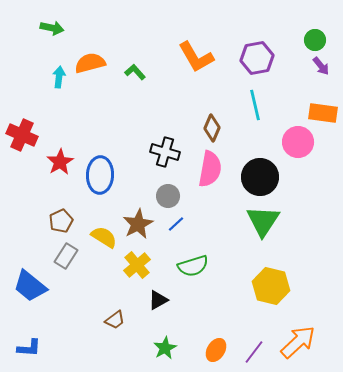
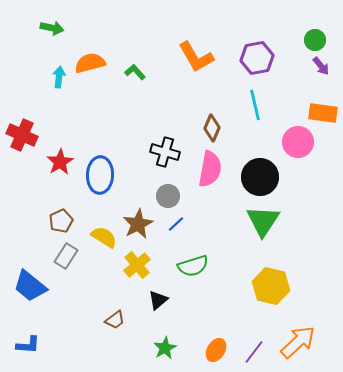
black triangle: rotated 10 degrees counterclockwise
blue L-shape: moved 1 px left, 3 px up
